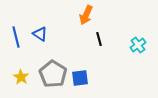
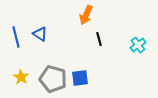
gray pentagon: moved 5 px down; rotated 16 degrees counterclockwise
